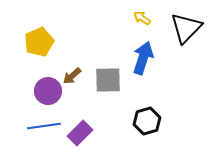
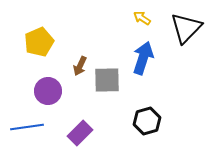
brown arrow: moved 8 px right, 10 px up; rotated 24 degrees counterclockwise
gray square: moved 1 px left
blue line: moved 17 px left, 1 px down
